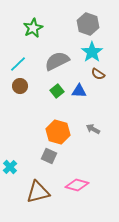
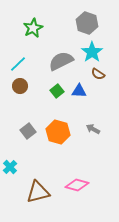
gray hexagon: moved 1 px left, 1 px up
gray semicircle: moved 4 px right
gray square: moved 21 px left, 25 px up; rotated 28 degrees clockwise
